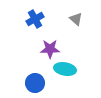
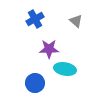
gray triangle: moved 2 px down
purple star: moved 1 px left
